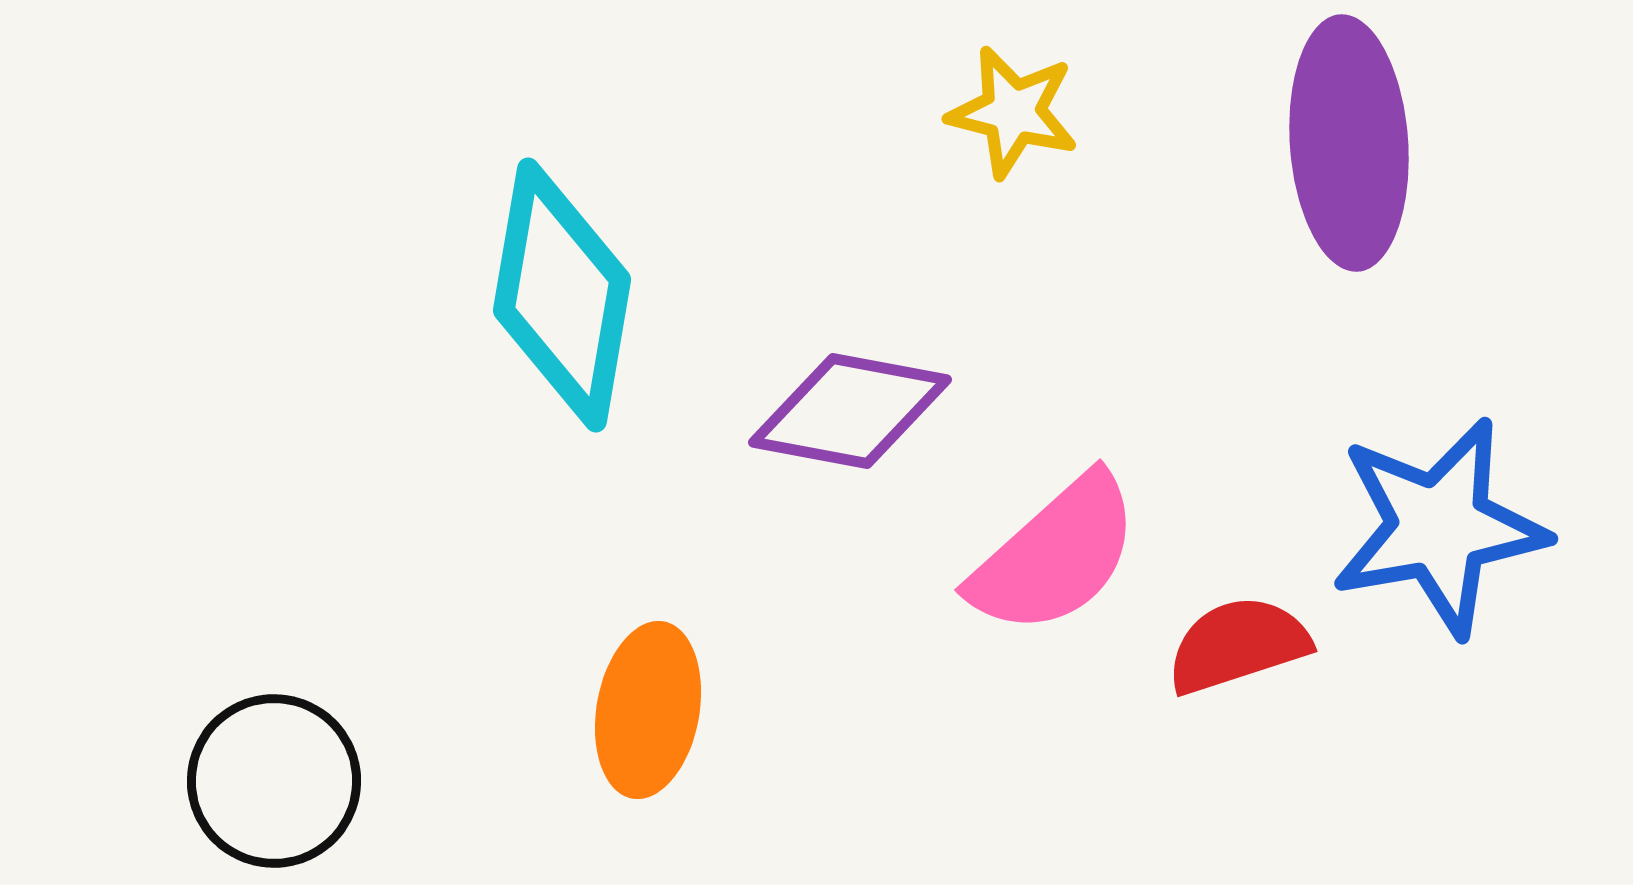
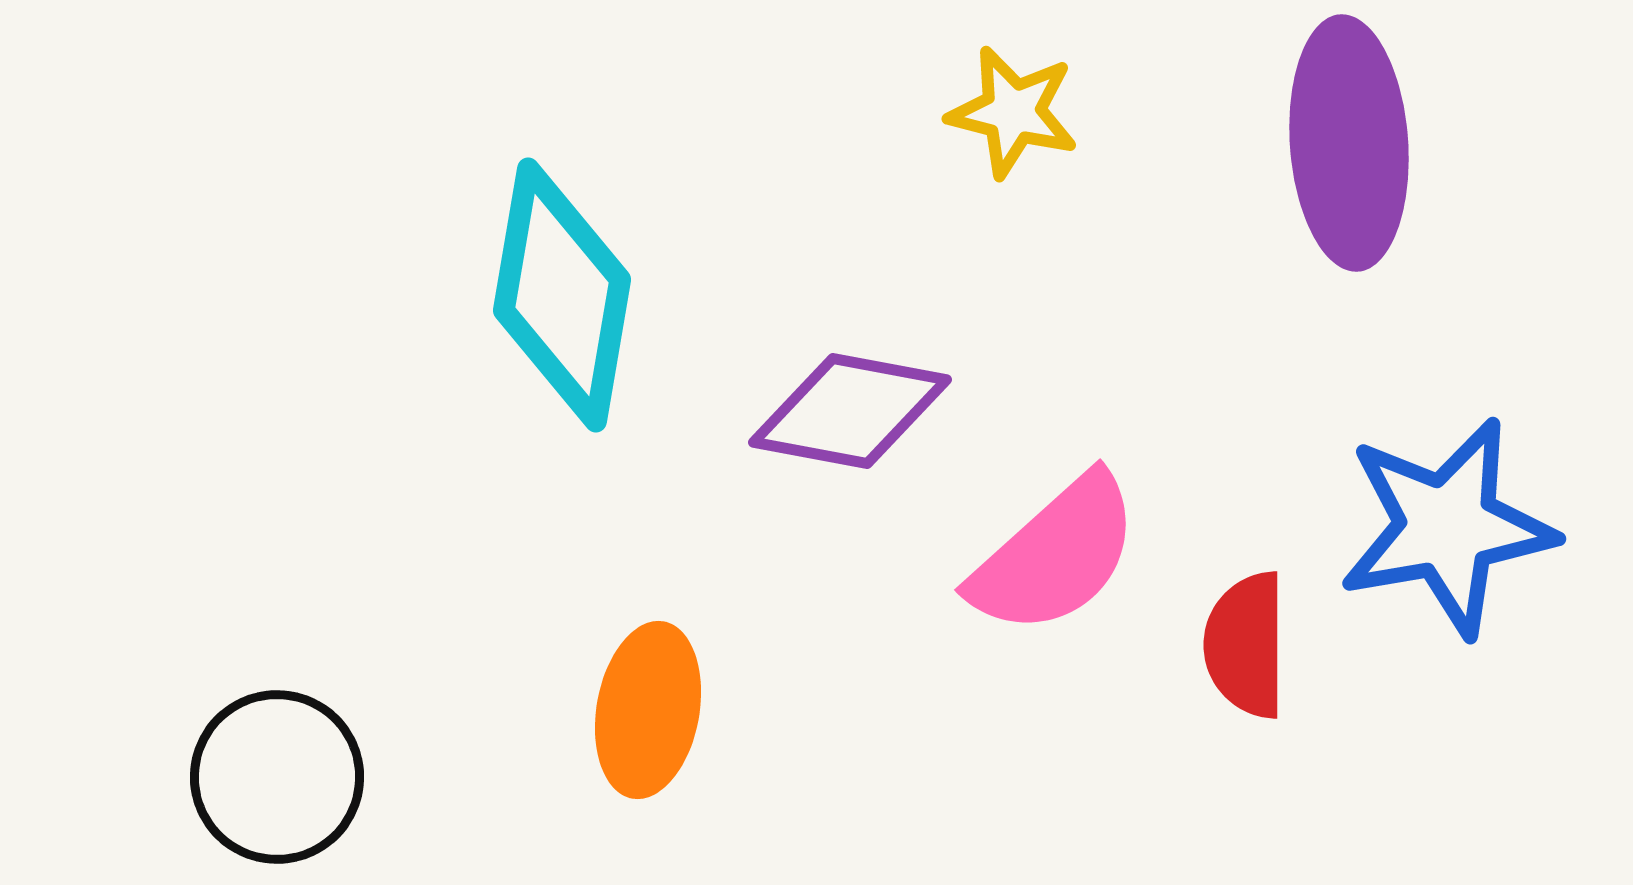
blue star: moved 8 px right
red semicircle: moved 8 px right; rotated 72 degrees counterclockwise
black circle: moved 3 px right, 4 px up
